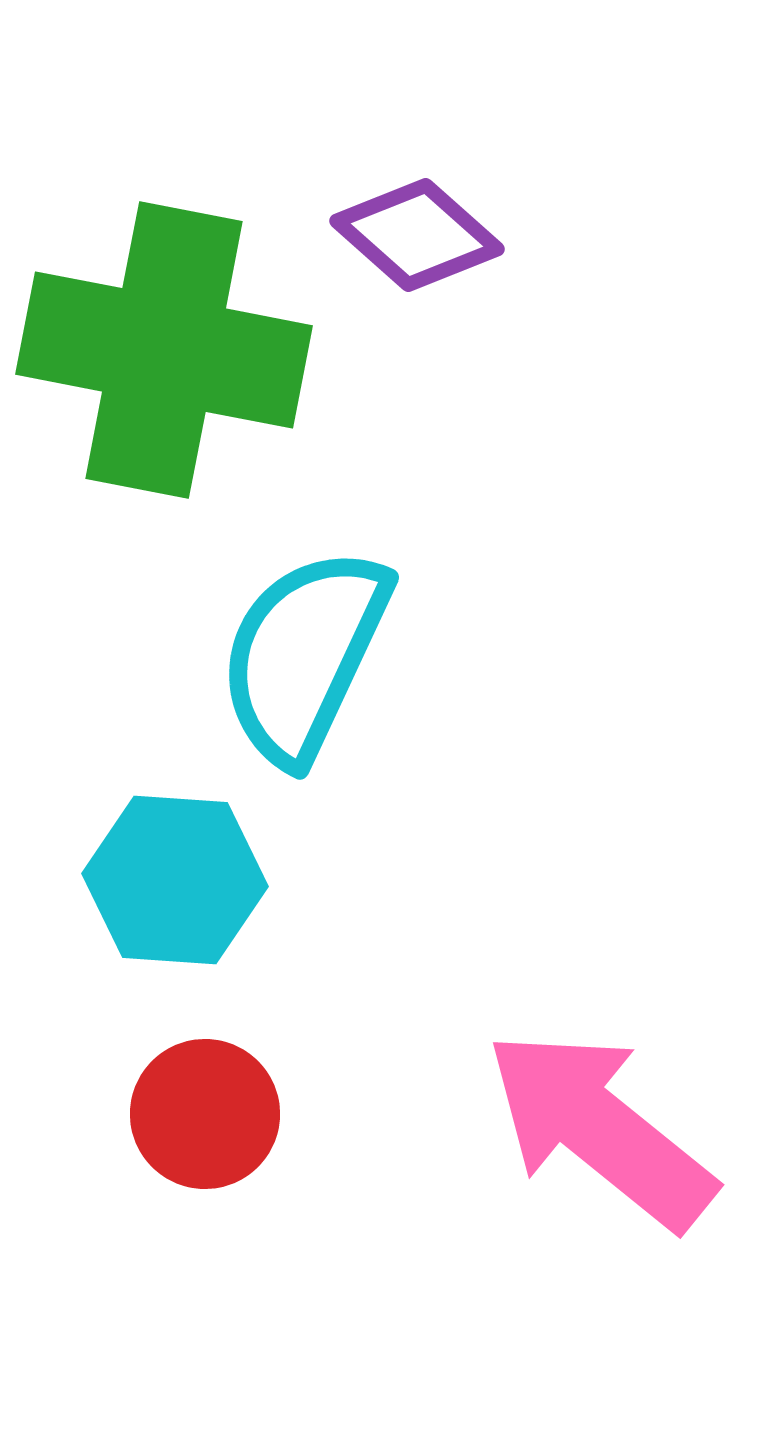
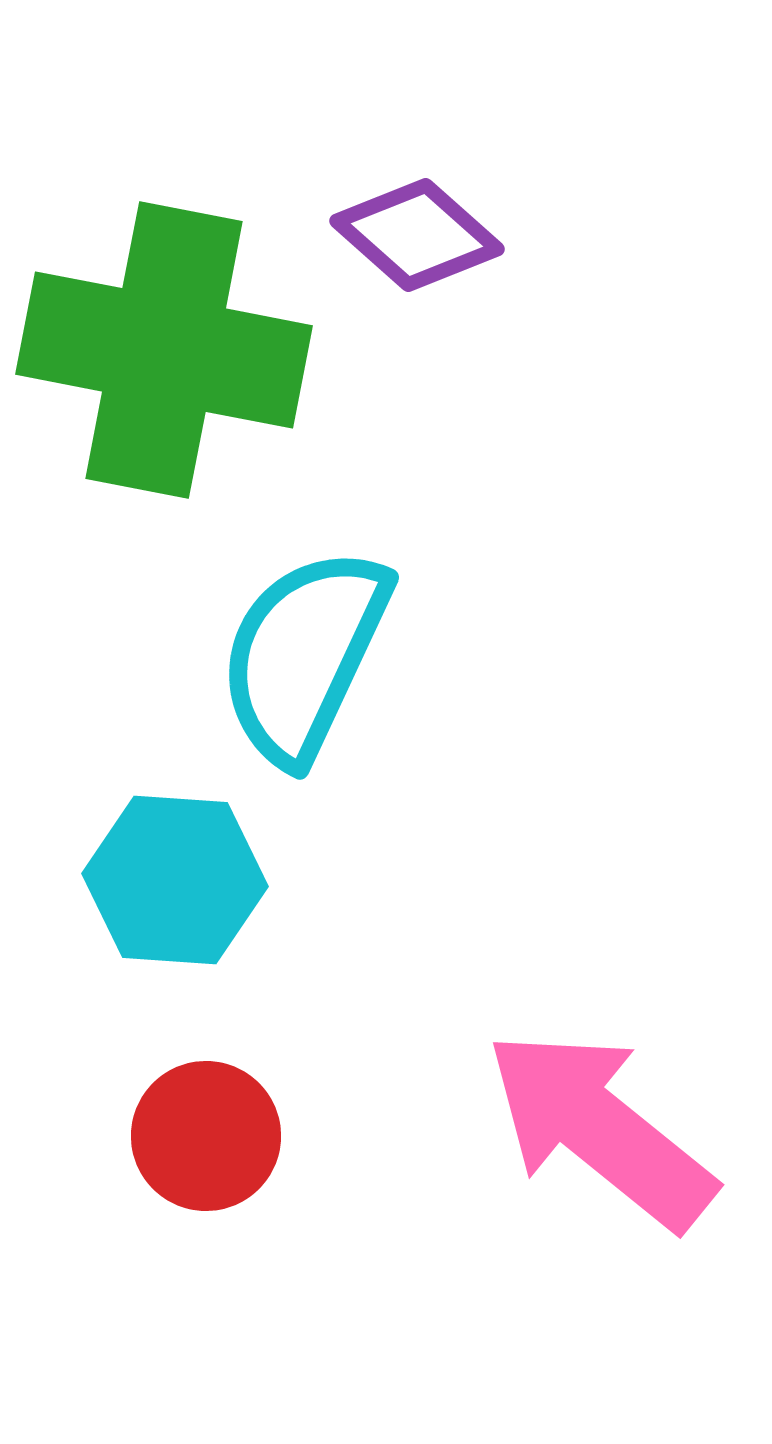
red circle: moved 1 px right, 22 px down
